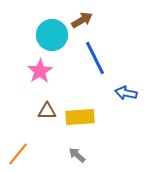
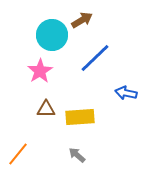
blue line: rotated 72 degrees clockwise
brown triangle: moved 1 px left, 2 px up
